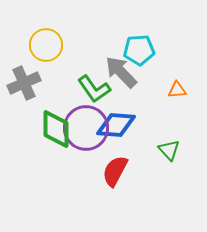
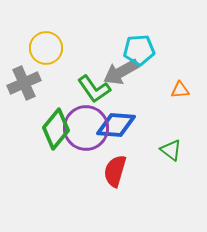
yellow circle: moved 3 px down
gray arrow: rotated 75 degrees counterclockwise
orange triangle: moved 3 px right
green diamond: rotated 39 degrees clockwise
green triangle: moved 2 px right; rotated 10 degrees counterclockwise
red semicircle: rotated 12 degrees counterclockwise
